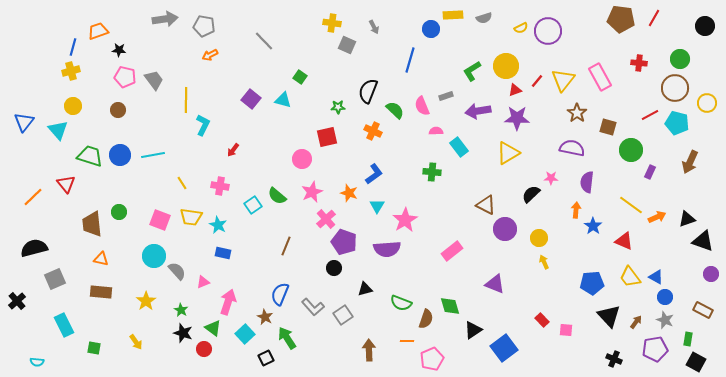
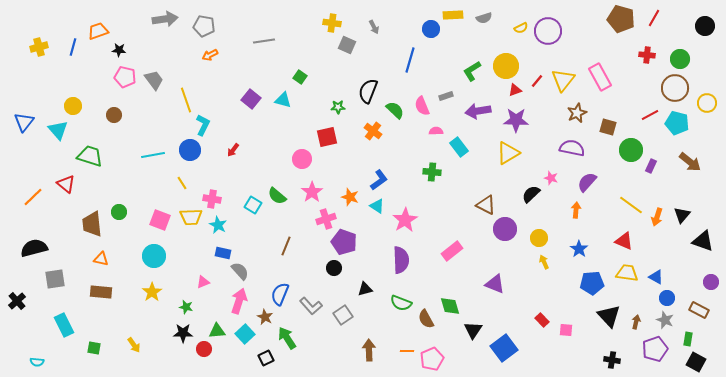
brown pentagon at (621, 19): rotated 8 degrees clockwise
gray line at (264, 41): rotated 55 degrees counterclockwise
red cross at (639, 63): moved 8 px right, 8 px up
yellow cross at (71, 71): moved 32 px left, 24 px up
yellow line at (186, 100): rotated 20 degrees counterclockwise
brown circle at (118, 110): moved 4 px left, 5 px down
brown star at (577, 113): rotated 12 degrees clockwise
purple star at (517, 118): moved 1 px left, 2 px down
orange cross at (373, 131): rotated 12 degrees clockwise
blue circle at (120, 155): moved 70 px right, 5 px up
brown arrow at (690, 162): rotated 75 degrees counterclockwise
purple rectangle at (650, 172): moved 1 px right, 6 px up
blue L-shape at (374, 174): moved 5 px right, 6 px down
pink star at (551, 178): rotated 16 degrees clockwise
purple semicircle at (587, 182): rotated 35 degrees clockwise
red triangle at (66, 184): rotated 12 degrees counterclockwise
pink cross at (220, 186): moved 8 px left, 13 px down
pink star at (312, 192): rotated 10 degrees counterclockwise
orange star at (349, 193): moved 1 px right, 4 px down
cyan square at (253, 205): rotated 24 degrees counterclockwise
cyan triangle at (377, 206): rotated 28 degrees counterclockwise
yellow trapezoid at (191, 217): rotated 10 degrees counterclockwise
orange arrow at (657, 217): rotated 132 degrees clockwise
pink cross at (326, 219): rotated 24 degrees clockwise
black triangle at (687, 219): moved 5 px left, 4 px up; rotated 30 degrees counterclockwise
blue star at (593, 226): moved 14 px left, 23 px down
purple semicircle at (387, 249): moved 14 px right, 11 px down; rotated 88 degrees counterclockwise
gray semicircle at (177, 271): moved 63 px right
purple circle at (711, 274): moved 8 px down
yellow trapezoid at (630, 277): moved 3 px left, 4 px up; rotated 135 degrees clockwise
gray square at (55, 279): rotated 15 degrees clockwise
blue circle at (665, 297): moved 2 px right, 1 px down
yellow star at (146, 301): moved 6 px right, 9 px up
pink arrow at (228, 302): moved 11 px right, 1 px up
gray L-shape at (313, 307): moved 2 px left, 1 px up
green star at (181, 310): moved 5 px right, 3 px up; rotated 16 degrees counterclockwise
brown rectangle at (703, 310): moved 4 px left
brown semicircle at (426, 319): rotated 132 degrees clockwise
brown arrow at (636, 322): rotated 24 degrees counterclockwise
green triangle at (213, 328): moved 4 px right, 3 px down; rotated 42 degrees counterclockwise
black triangle at (473, 330): rotated 24 degrees counterclockwise
black star at (183, 333): rotated 18 degrees counterclockwise
orange line at (407, 341): moved 10 px down
yellow arrow at (136, 342): moved 2 px left, 3 px down
purple pentagon at (655, 349): rotated 10 degrees counterclockwise
black cross at (614, 359): moved 2 px left, 1 px down; rotated 14 degrees counterclockwise
